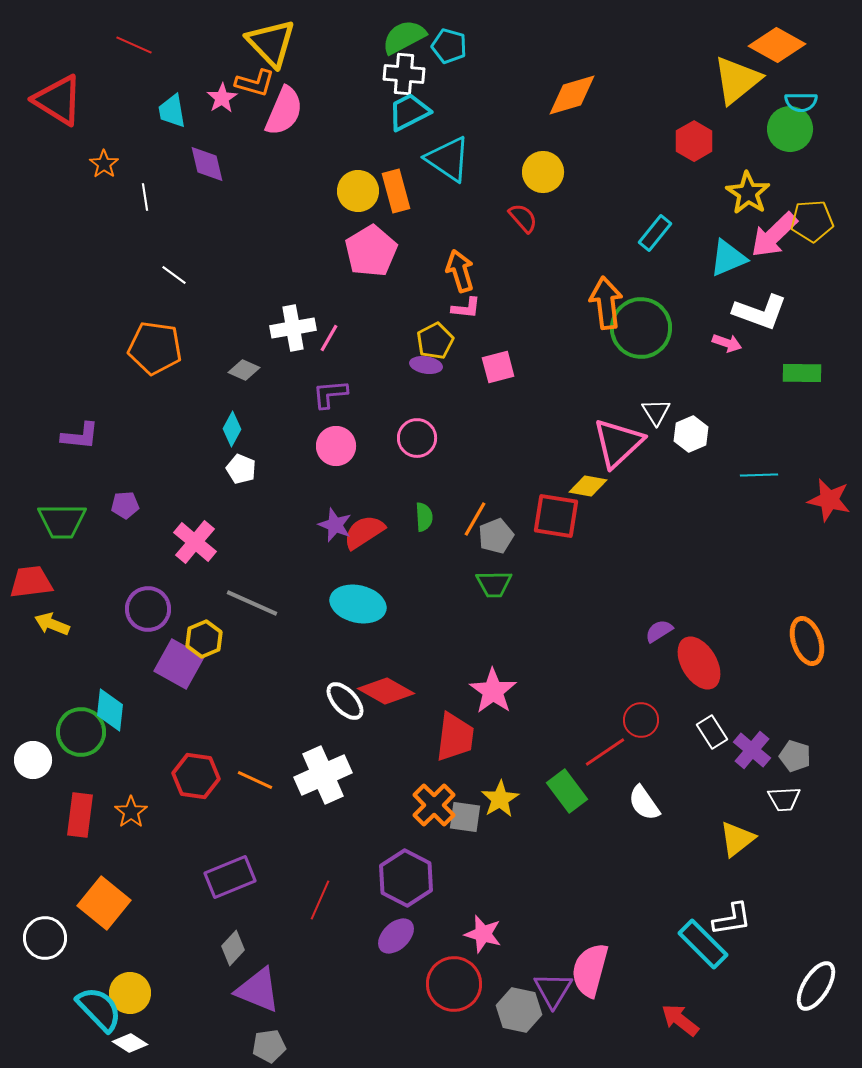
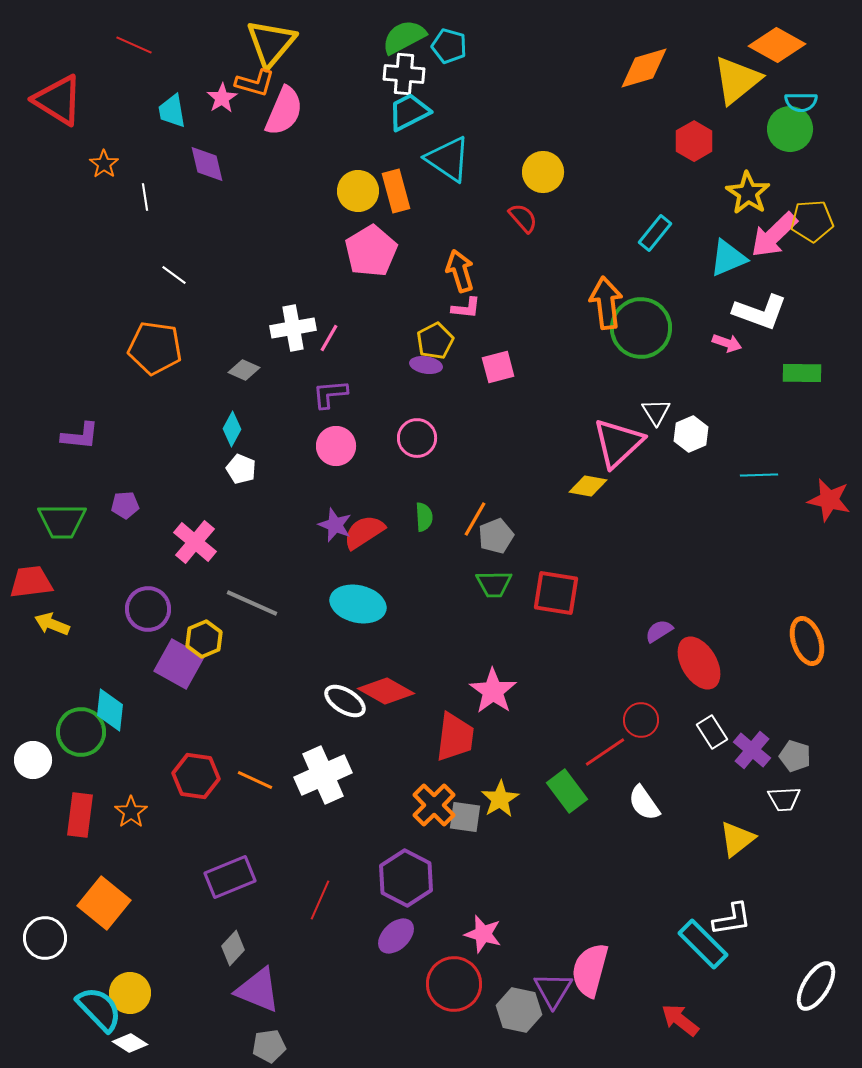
yellow triangle at (271, 43): rotated 24 degrees clockwise
orange diamond at (572, 95): moved 72 px right, 27 px up
red square at (556, 516): moved 77 px down
white ellipse at (345, 701): rotated 15 degrees counterclockwise
